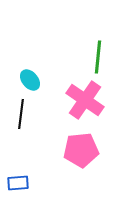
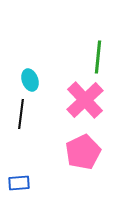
cyan ellipse: rotated 20 degrees clockwise
pink cross: rotated 12 degrees clockwise
pink pentagon: moved 2 px right, 2 px down; rotated 20 degrees counterclockwise
blue rectangle: moved 1 px right
